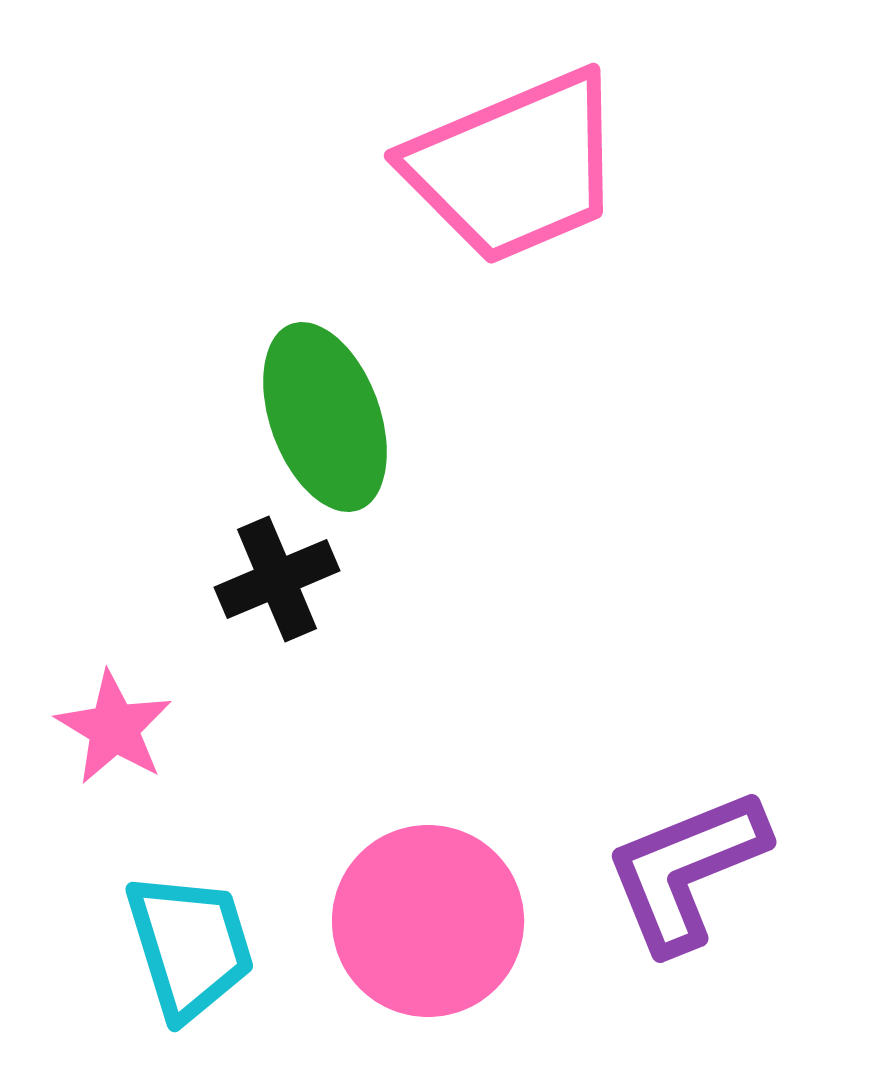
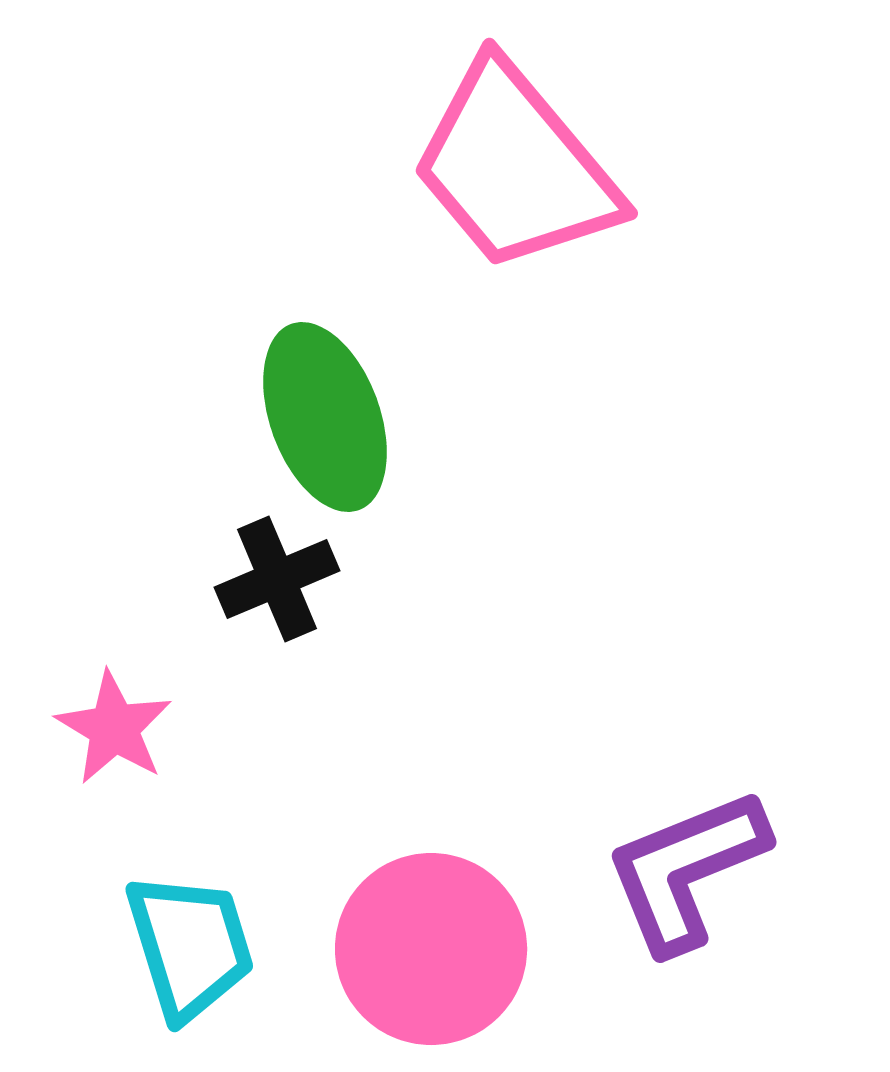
pink trapezoid: rotated 73 degrees clockwise
pink circle: moved 3 px right, 28 px down
